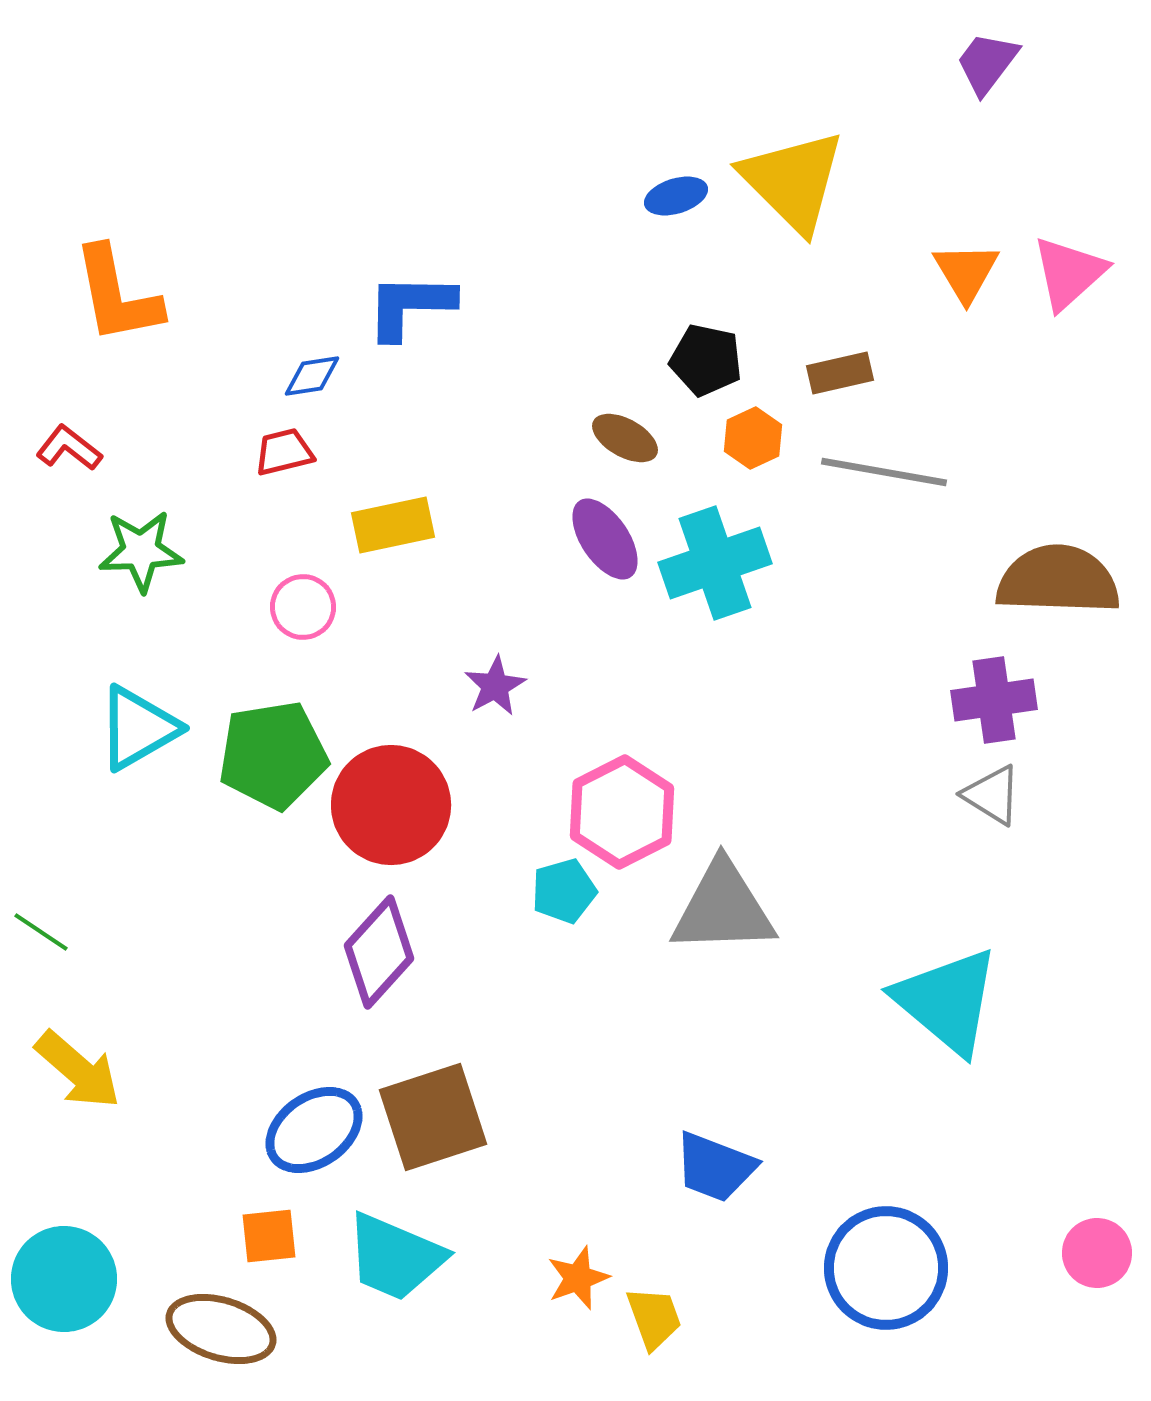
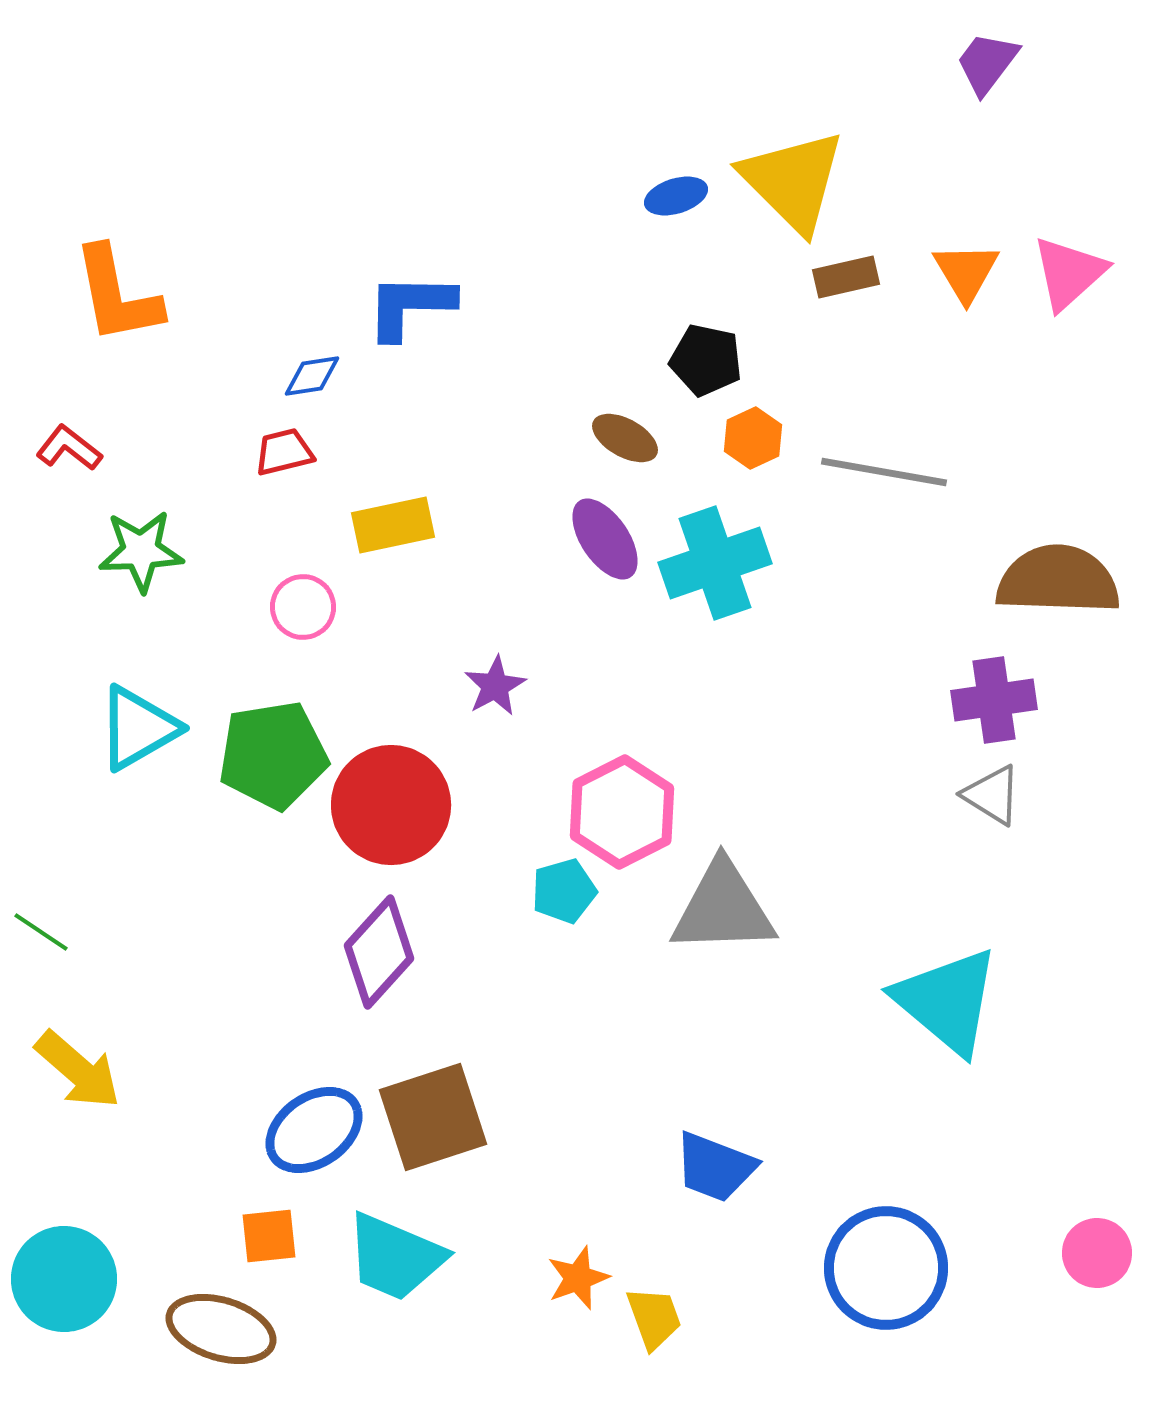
brown rectangle at (840, 373): moved 6 px right, 96 px up
